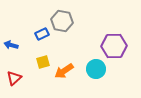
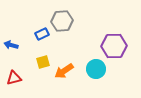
gray hexagon: rotated 15 degrees counterclockwise
red triangle: rotated 28 degrees clockwise
